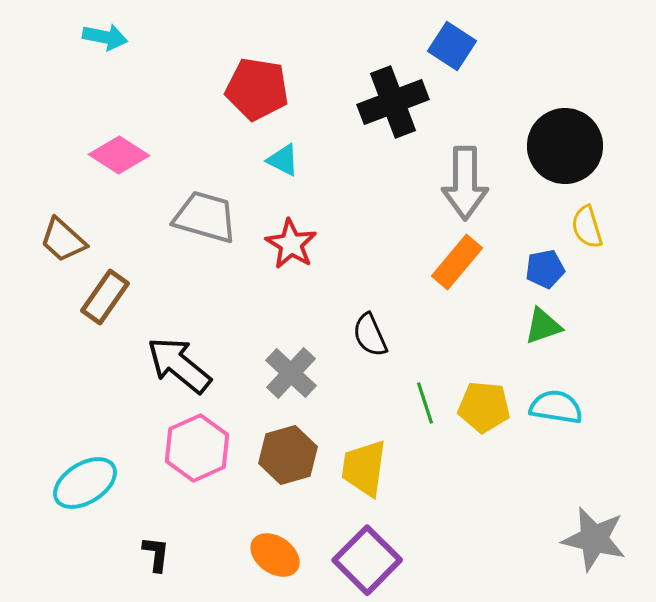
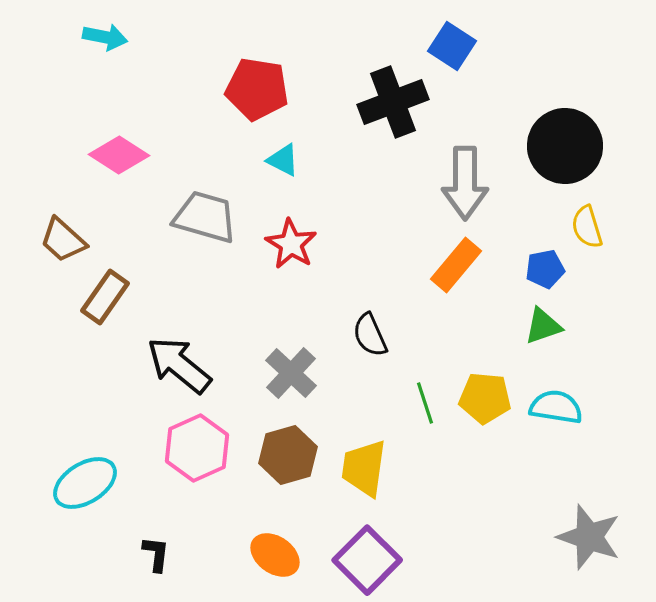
orange rectangle: moved 1 px left, 3 px down
yellow pentagon: moved 1 px right, 9 px up
gray star: moved 5 px left, 2 px up; rotated 6 degrees clockwise
